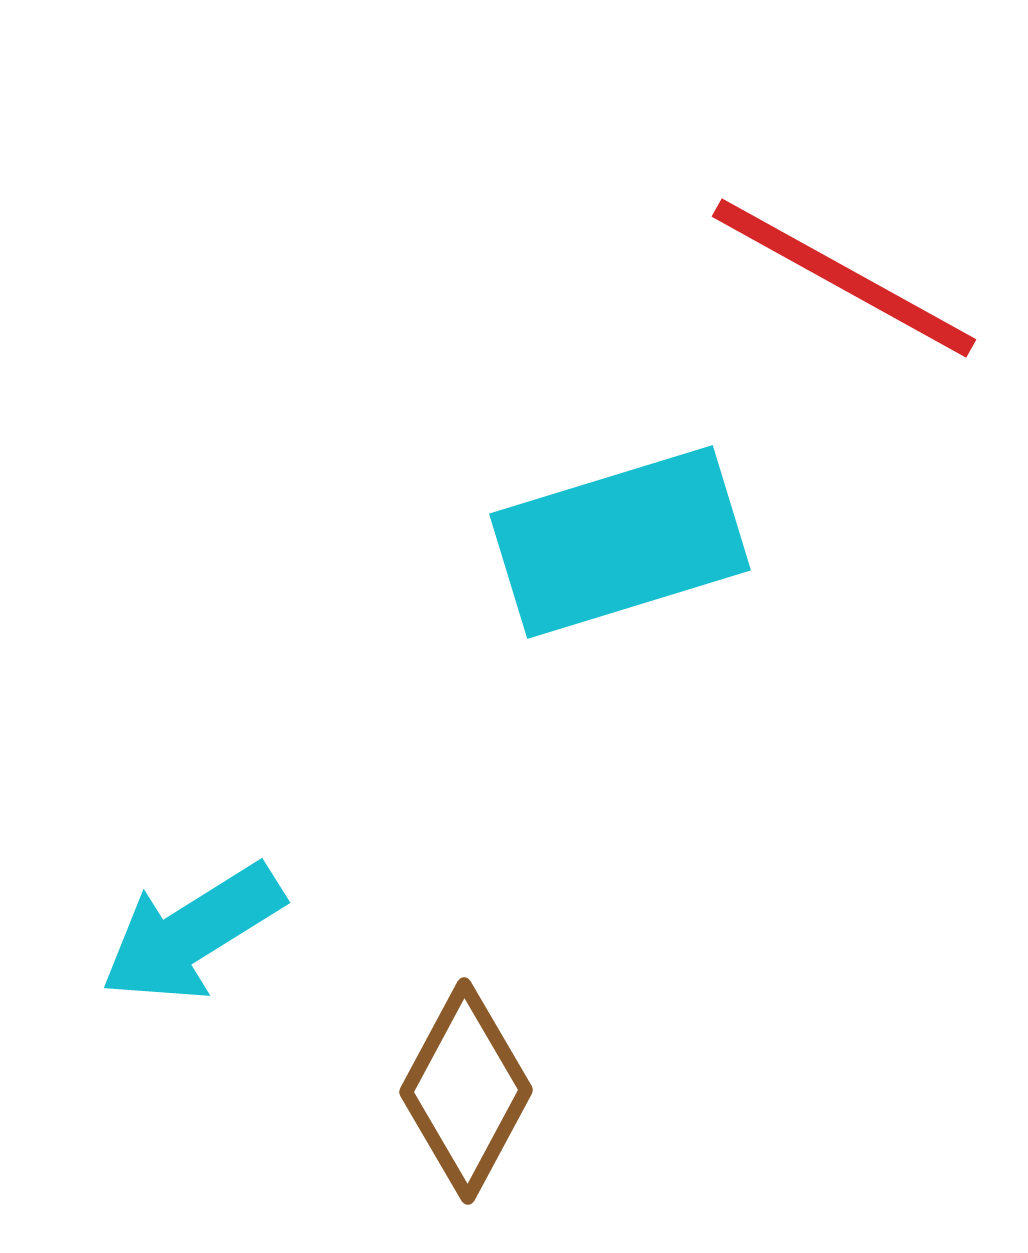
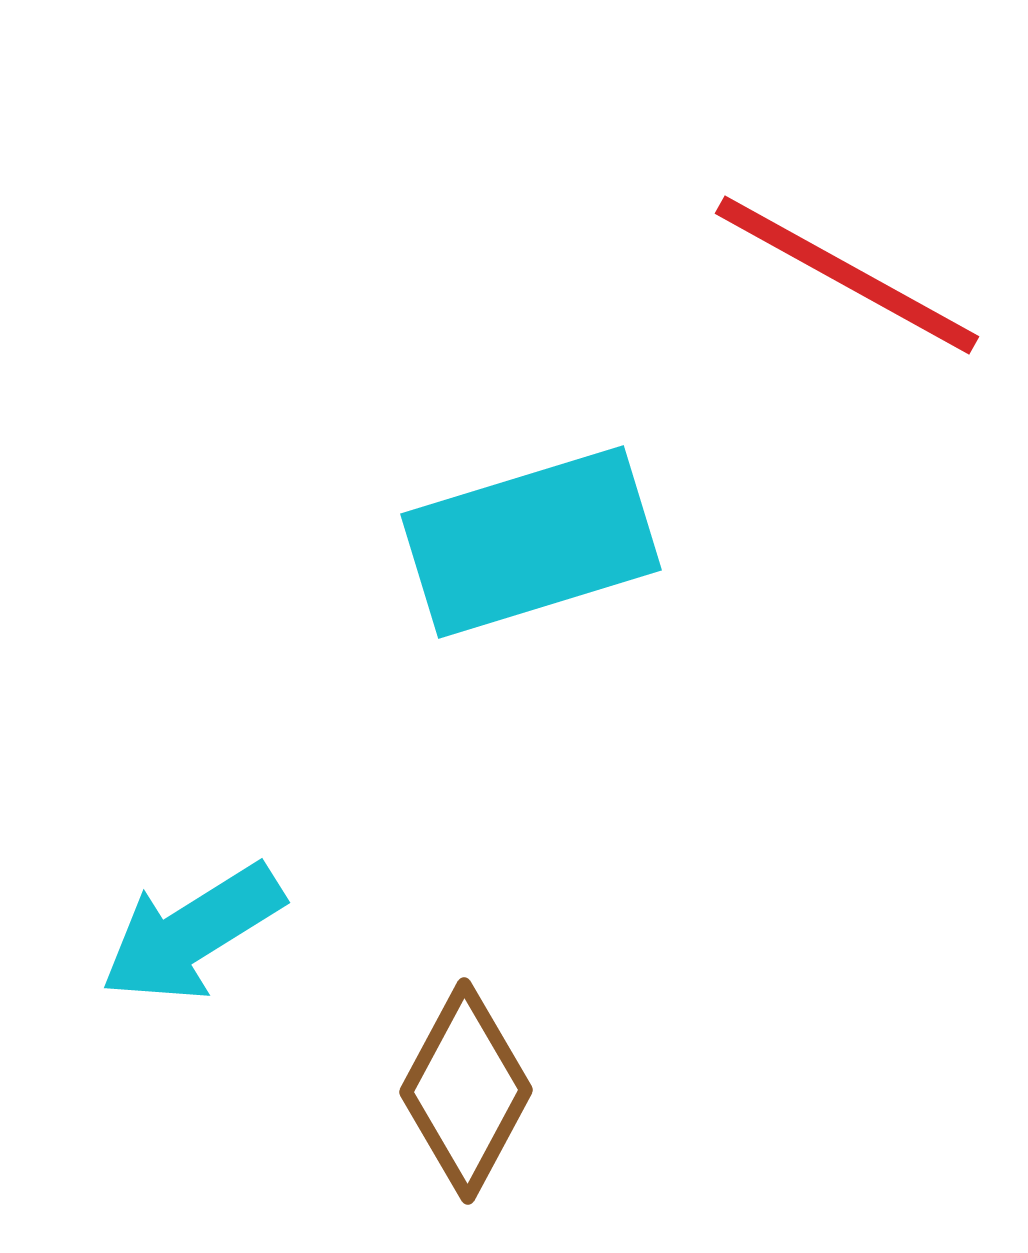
red line: moved 3 px right, 3 px up
cyan rectangle: moved 89 px left
